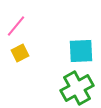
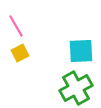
pink line: rotated 70 degrees counterclockwise
green cross: moved 1 px left
